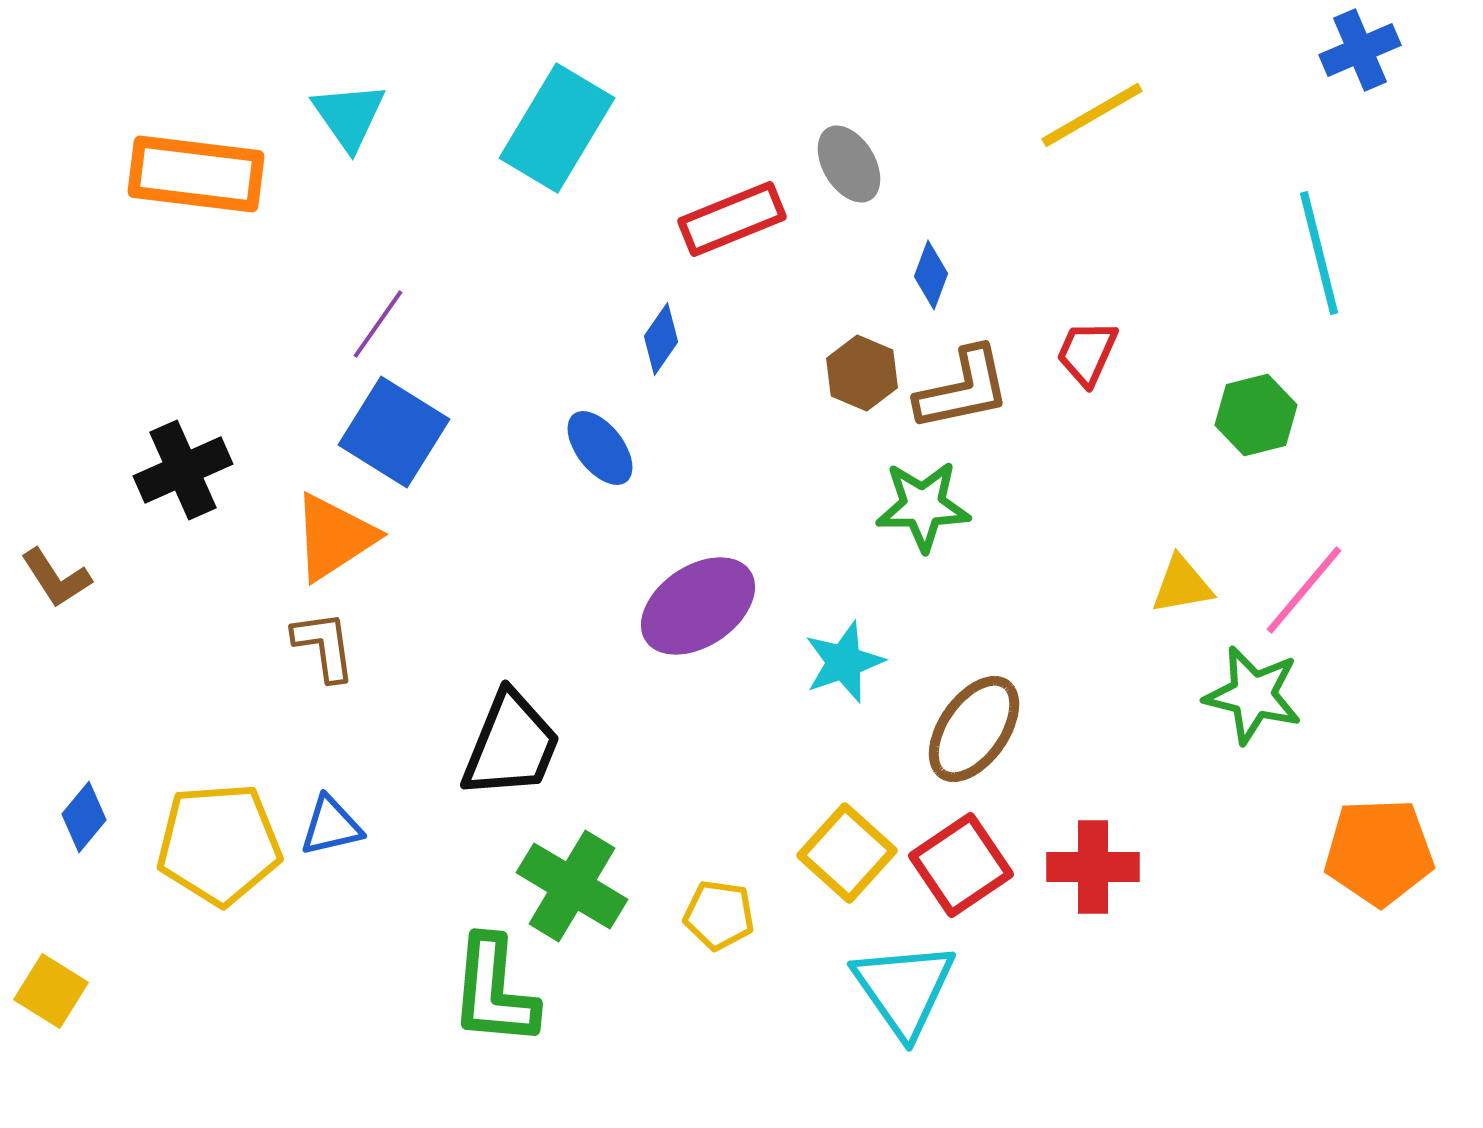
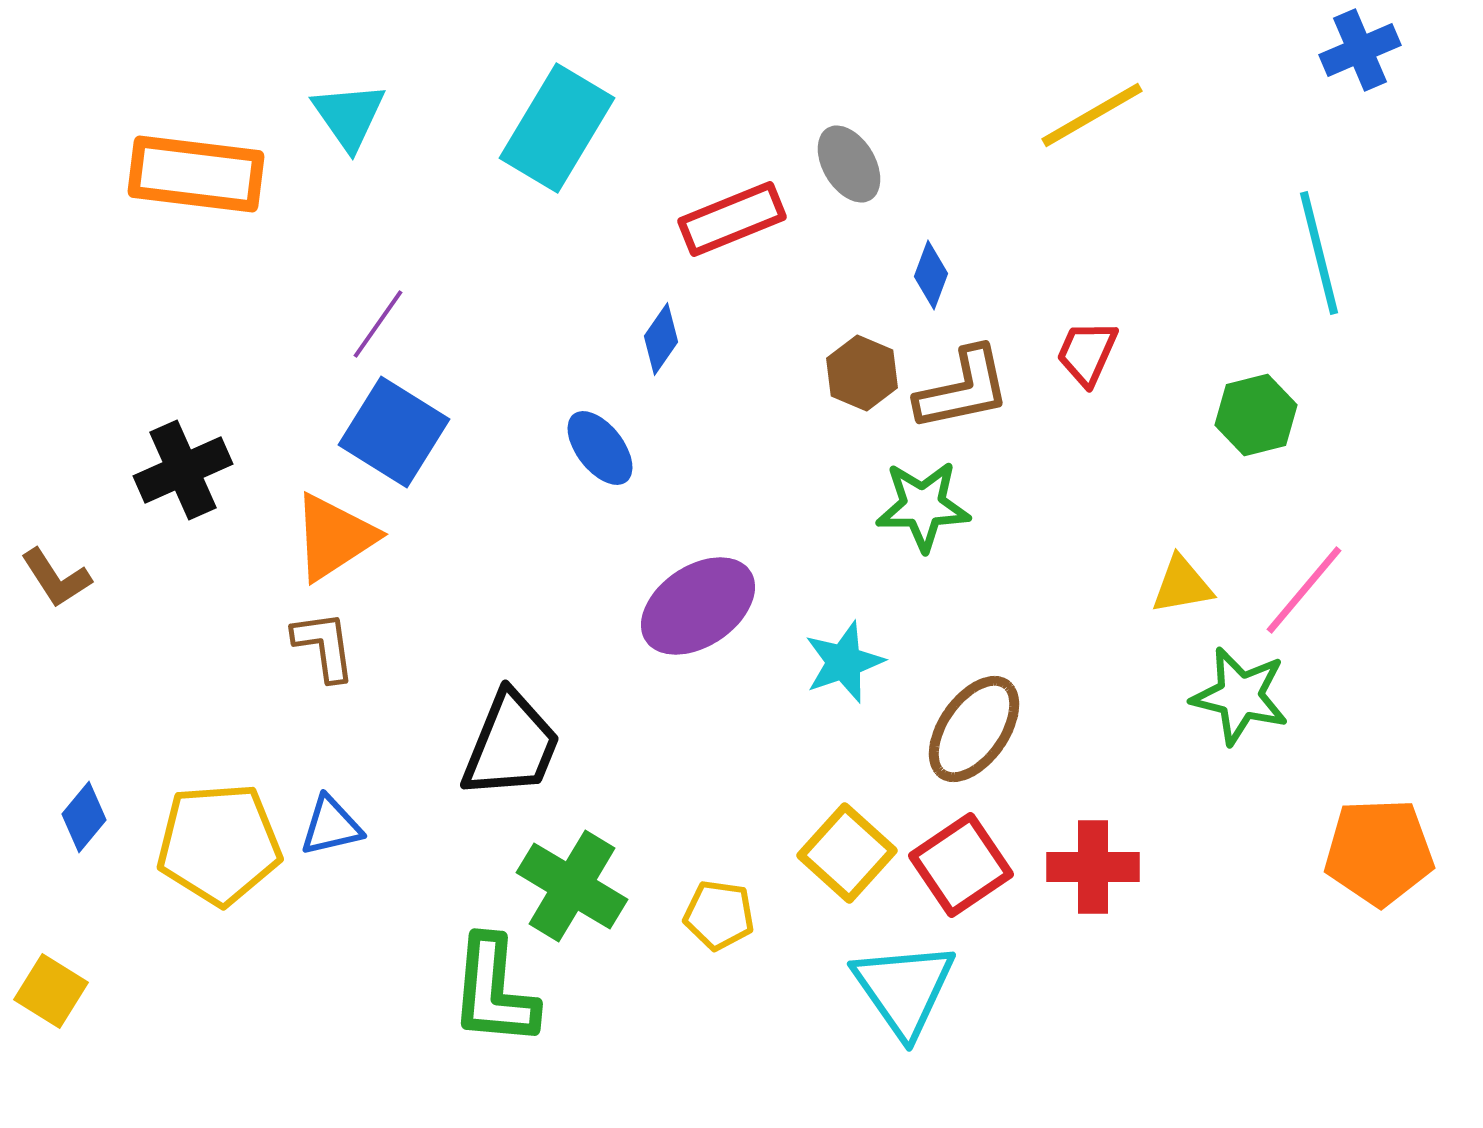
green star at (1253, 695): moved 13 px left, 1 px down
